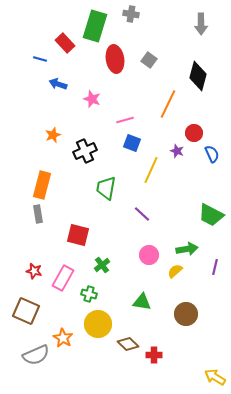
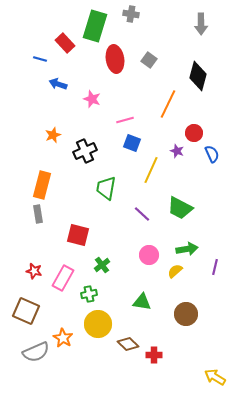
green trapezoid at (211, 215): moved 31 px left, 7 px up
green cross at (89, 294): rotated 28 degrees counterclockwise
gray semicircle at (36, 355): moved 3 px up
